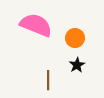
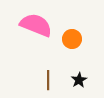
orange circle: moved 3 px left, 1 px down
black star: moved 2 px right, 15 px down
